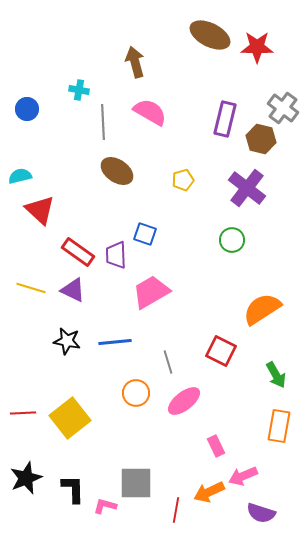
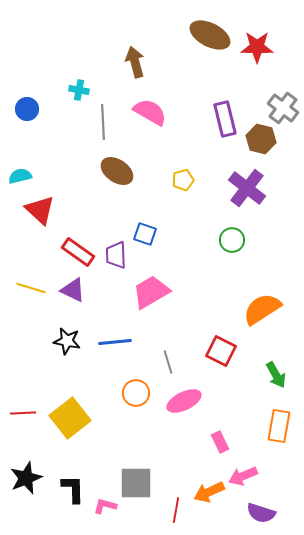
purple rectangle at (225, 119): rotated 28 degrees counterclockwise
pink ellipse at (184, 401): rotated 12 degrees clockwise
pink rectangle at (216, 446): moved 4 px right, 4 px up
